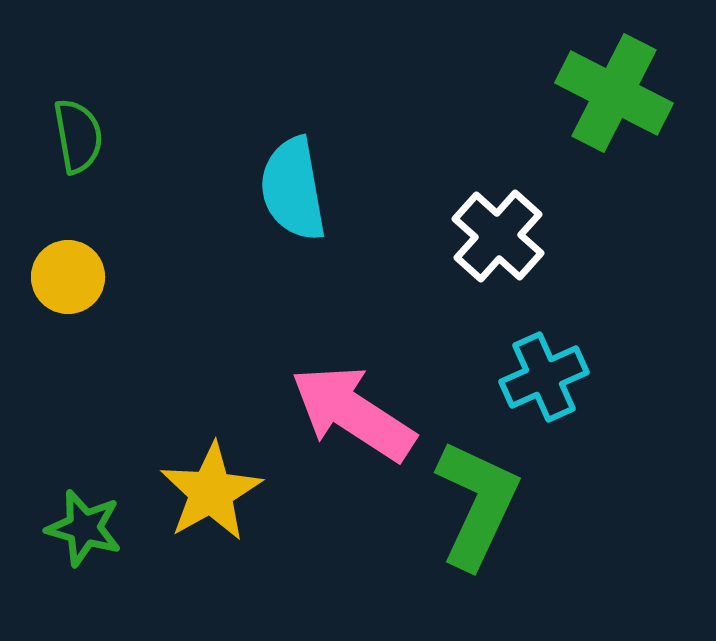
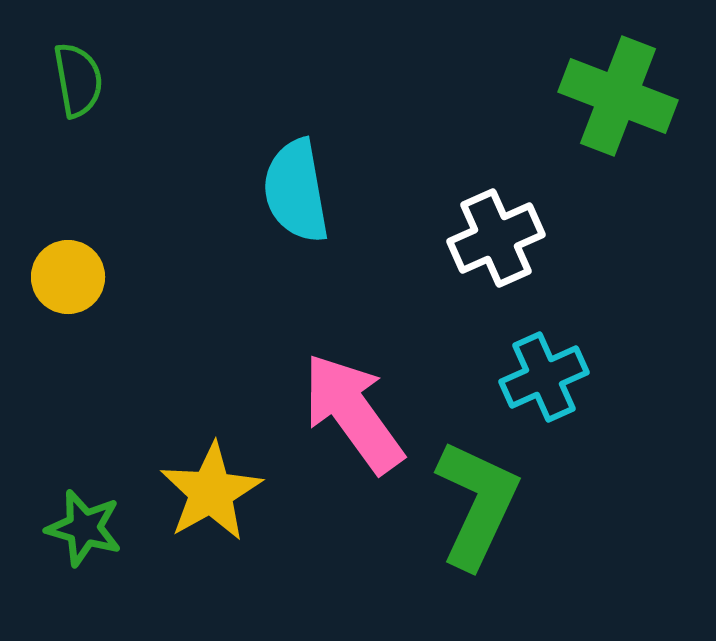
green cross: moved 4 px right, 3 px down; rotated 6 degrees counterclockwise
green semicircle: moved 56 px up
cyan semicircle: moved 3 px right, 2 px down
white cross: moved 2 px left, 2 px down; rotated 24 degrees clockwise
pink arrow: rotated 21 degrees clockwise
